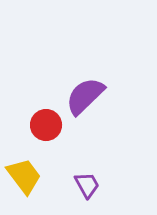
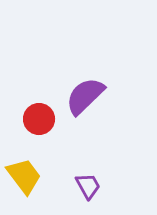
red circle: moved 7 px left, 6 px up
purple trapezoid: moved 1 px right, 1 px down
